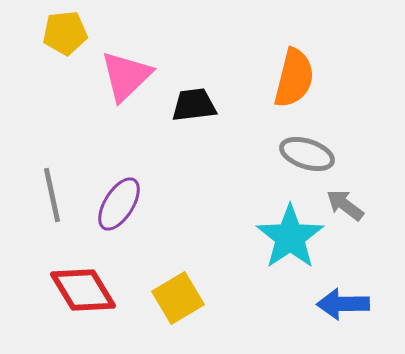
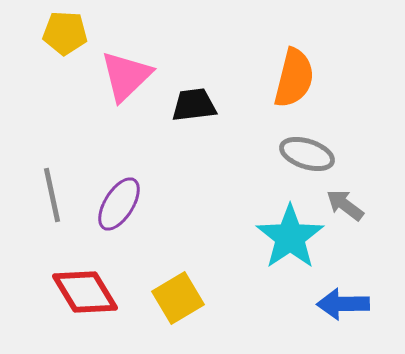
yellow pentagon: rotated 9 degrees clockwise
red diamond: moved 2 px right, 2 px down
